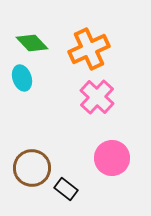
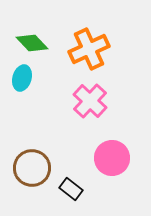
cyan ellipse: rotated 35 degrees clockwise
pink cross: moved 7 px left, 4 px down
black rectangle: moved 5 px right
